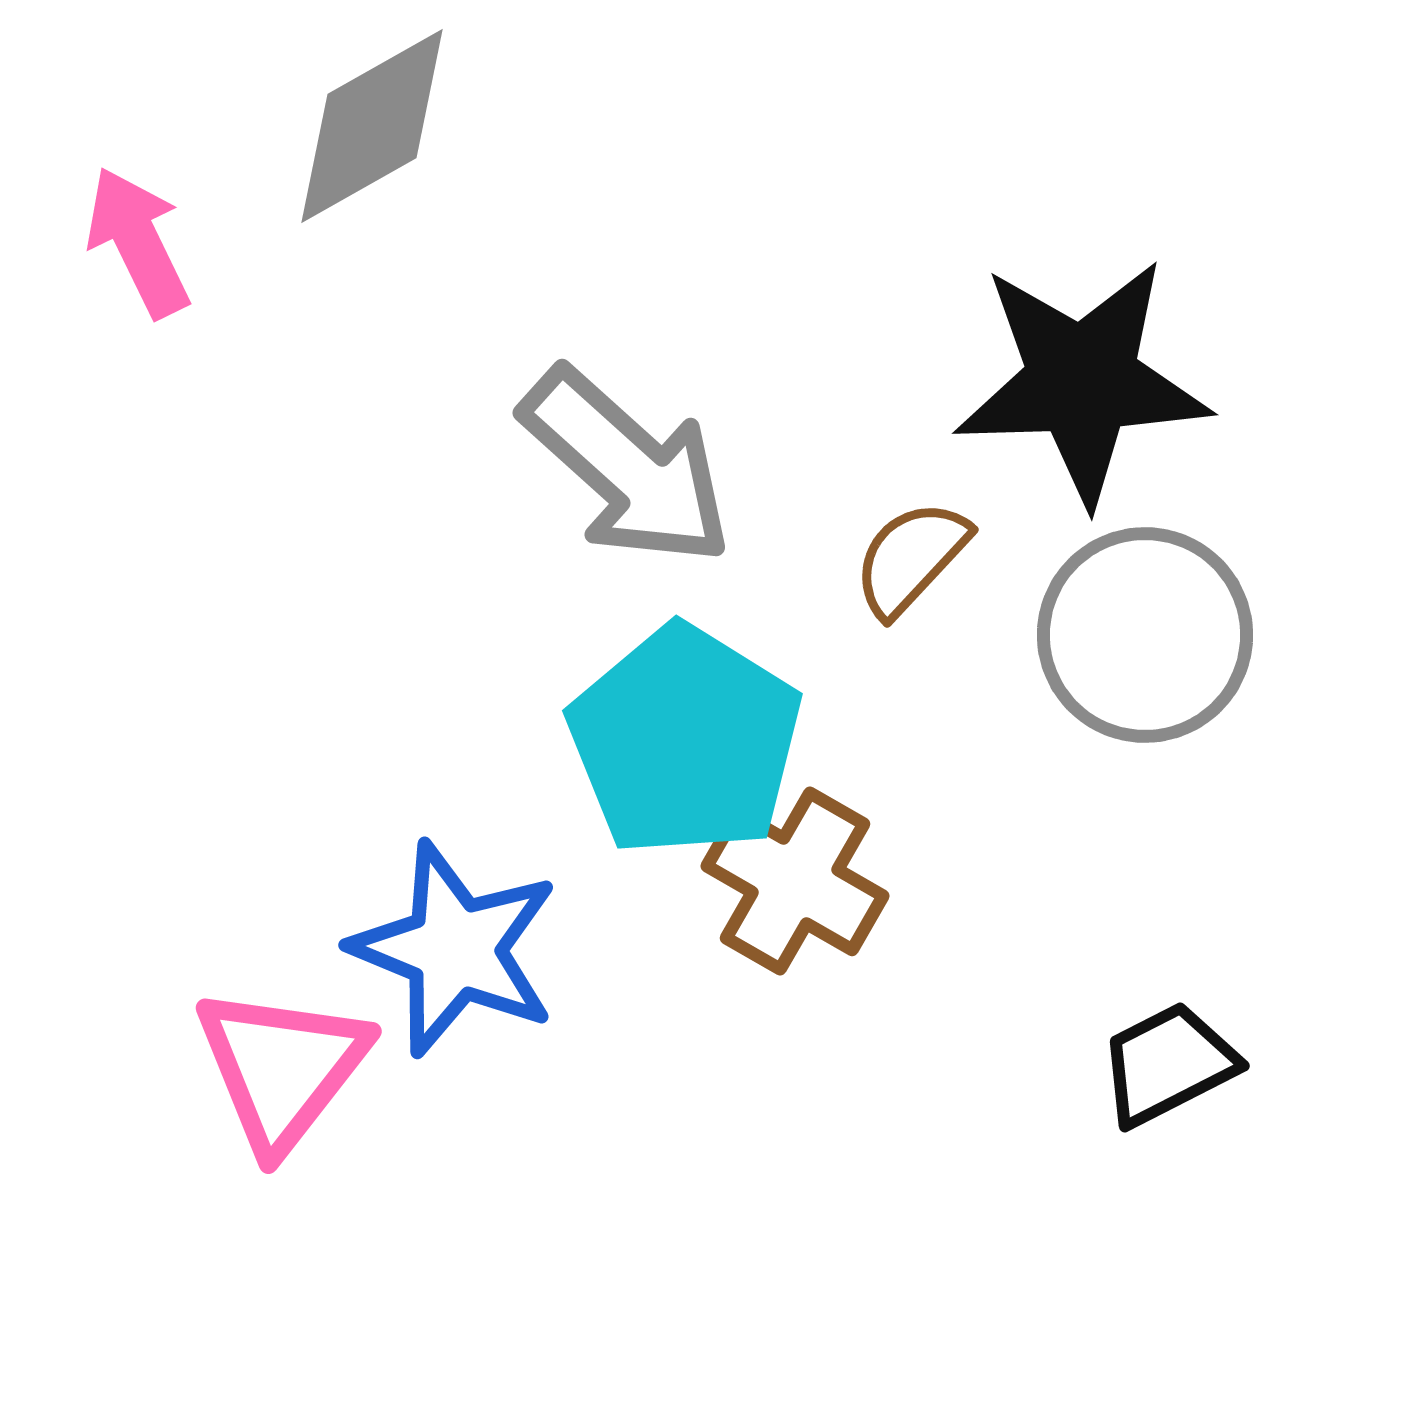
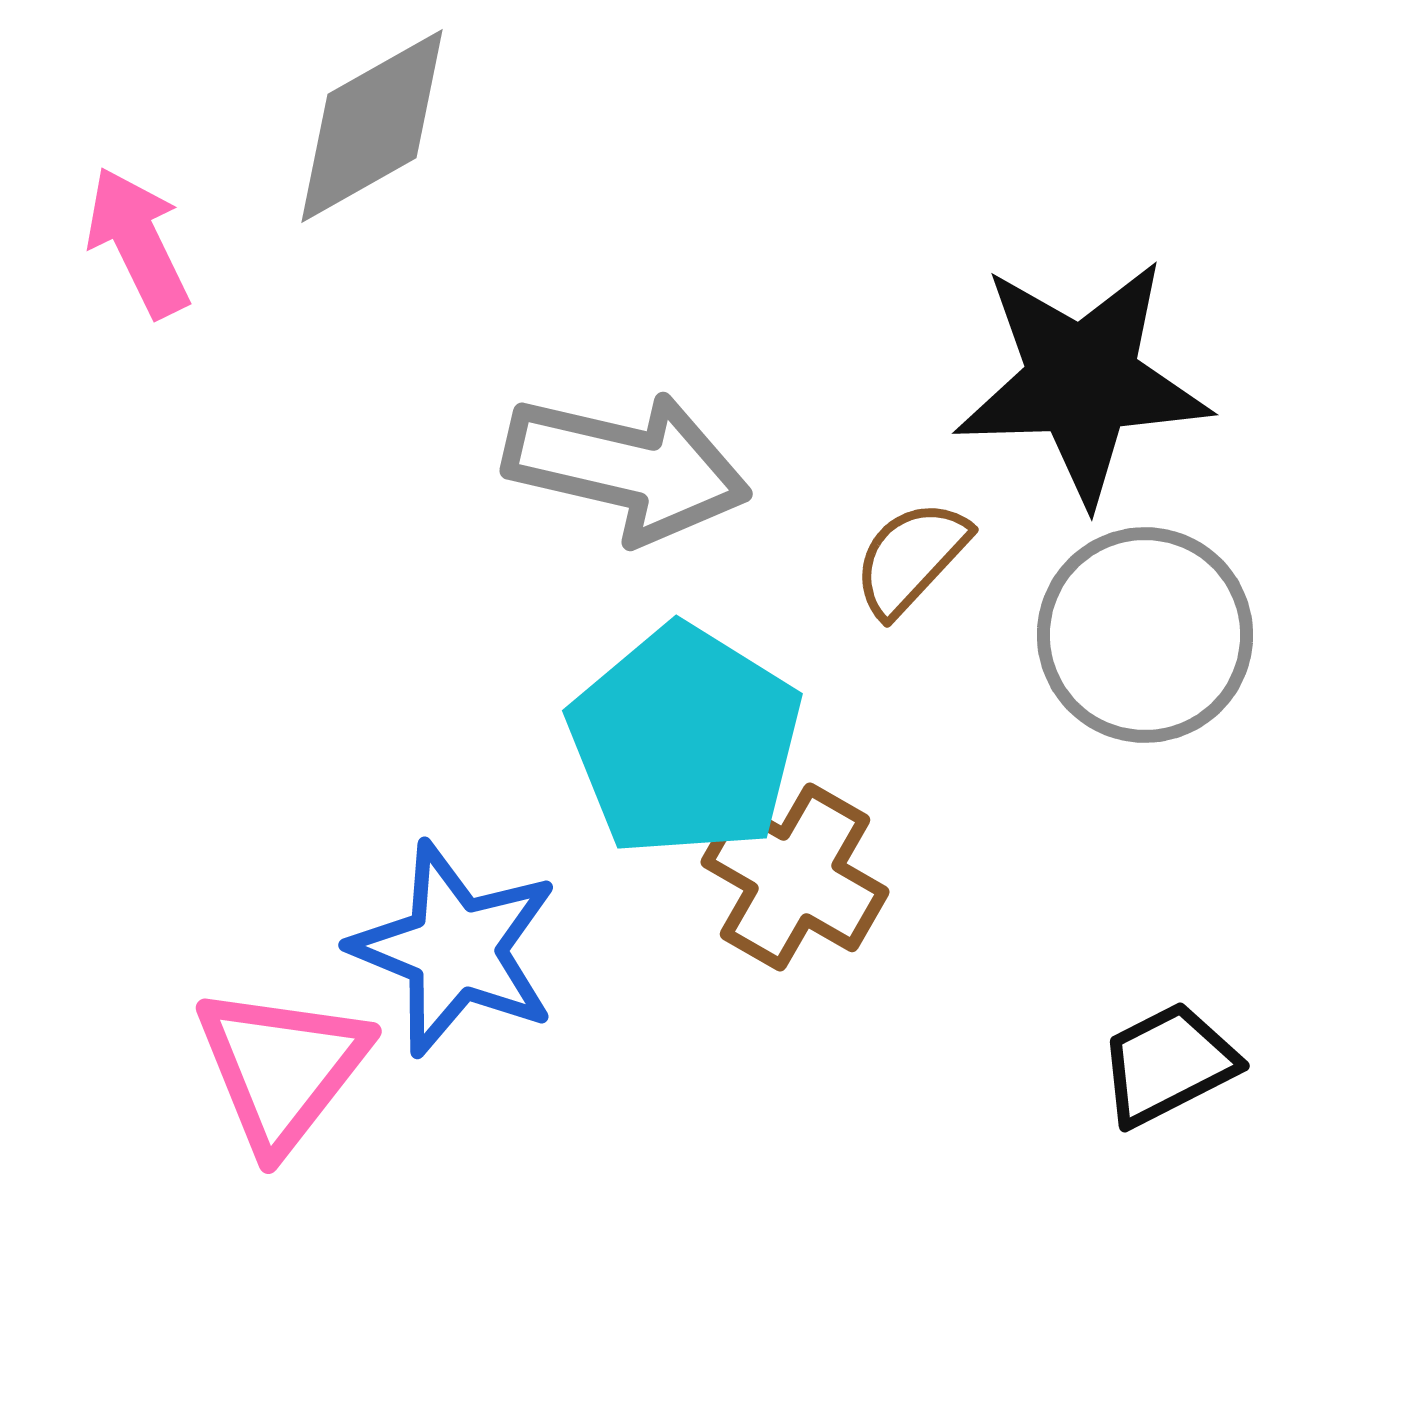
gray arrow: rotated 29 degrees counterclockwise
brown cross: moved 4 px up
